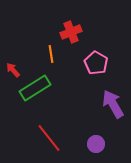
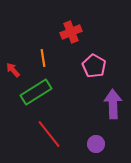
orange line: moved 8 px left, 4 px down
pink pentagon: moved 2 px left, 3 px down
green rectangle: moved 1 px right, 4 px down
purple arrow: rotated 28 degrees clockwise
red line: moved 4 px up
